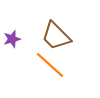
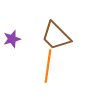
orange line: moved 2 px left, 1 px down; rotated 56 degrees clockwise
